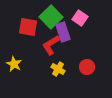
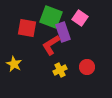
green square: rotated 25 degrees counterclockwise
red square: moved 1 px left, 1 px down
yellow cross: moved 2 px right, 1 px down; rotated 32 degrees clockwise
